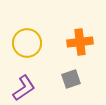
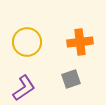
yellow circle: moved 1 px up
